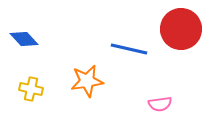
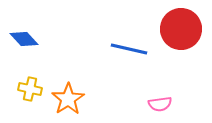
orange star: moved 19 px left, 18 px down; rotated 24 degrees counterclockwise
yellow cross: moved 1 px left
